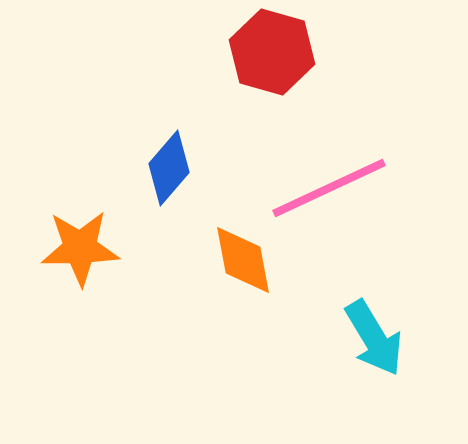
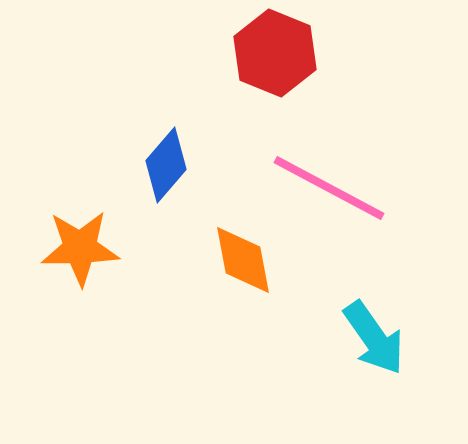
red hexagon: moved 3 px right, 1 px down; rotated 6 degrees clockwise
blue diamond: moved 3 px left, 3 px up
pink line: rotated 53 degrees clockwise
cyan arrow: rotated 4 degrees counterclockwise
